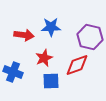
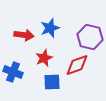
blue star: moved 1 px left, 1 px down; rotated 18 degrees counterclockwise
blue square: moved 1 px right, 1 px down
